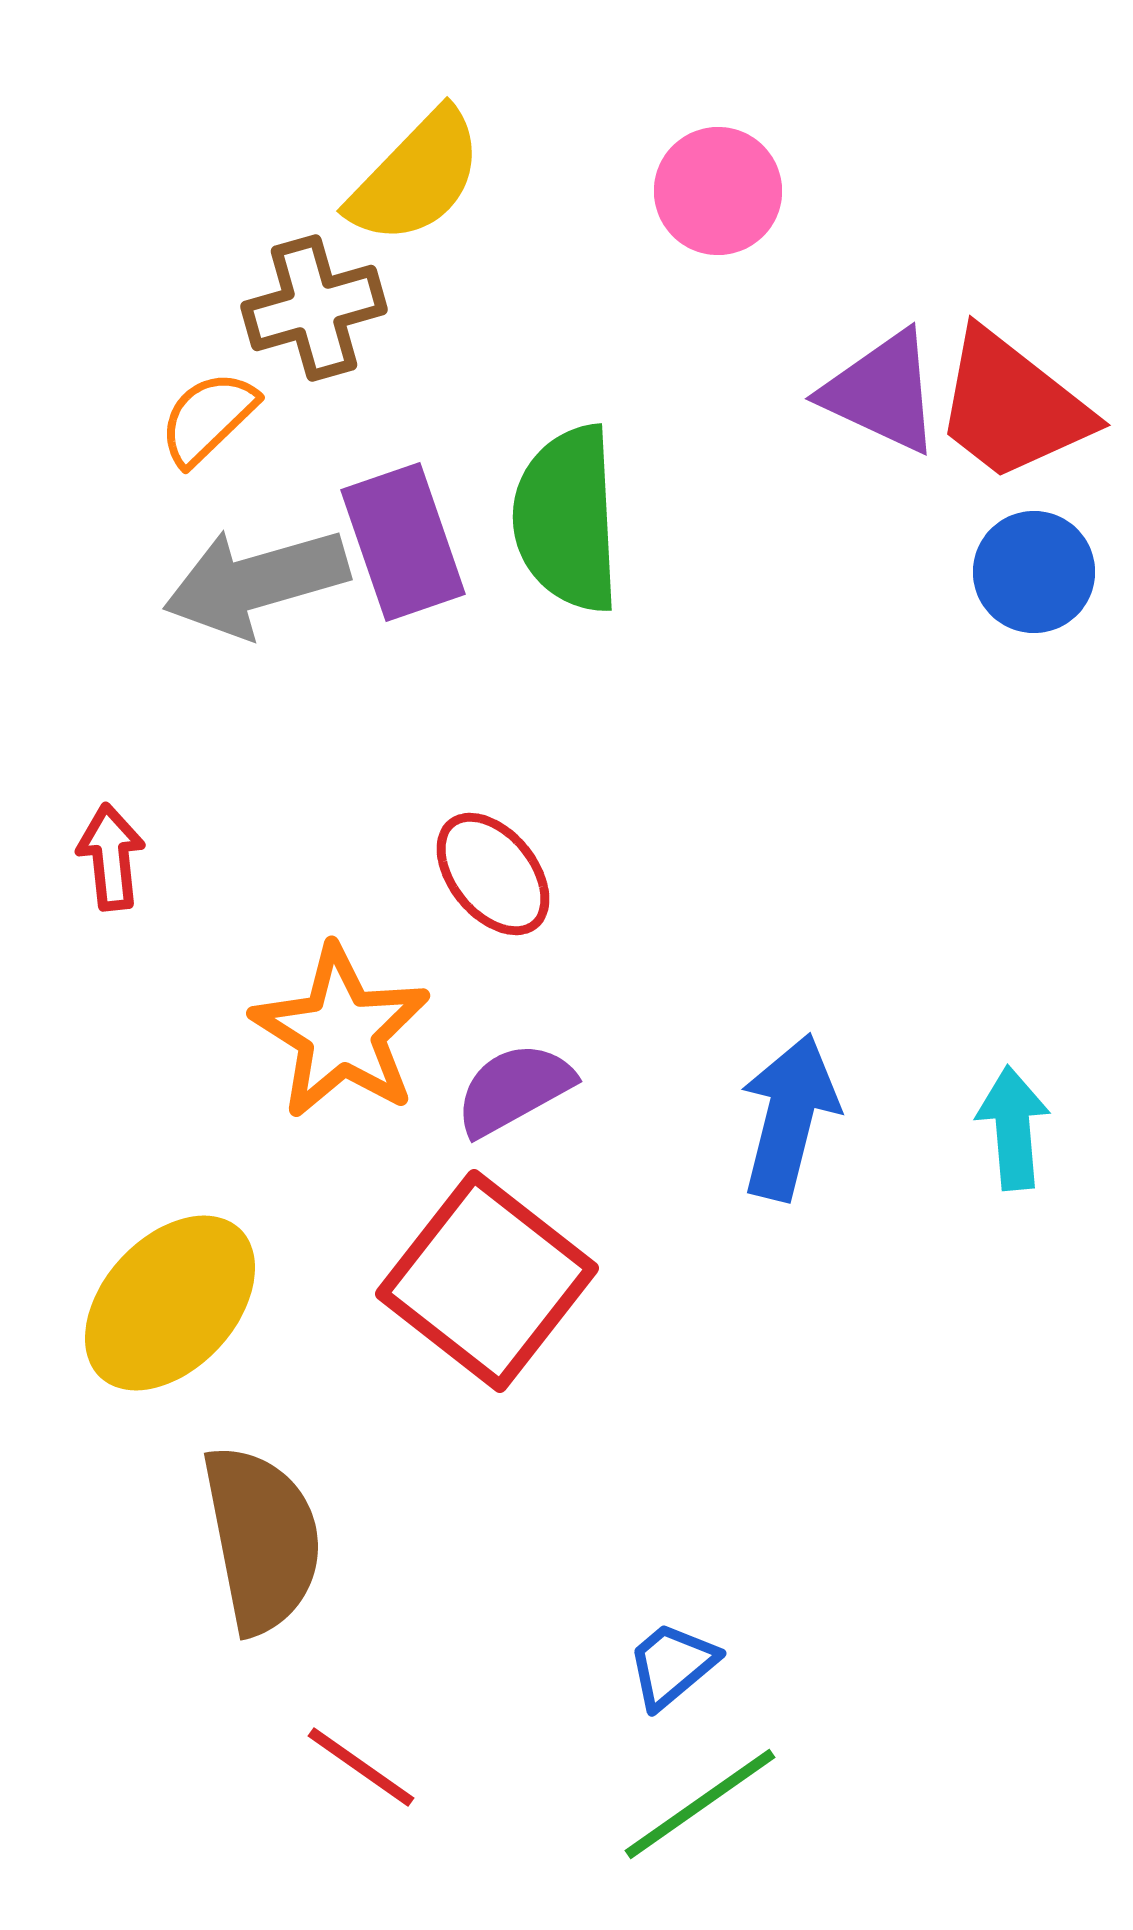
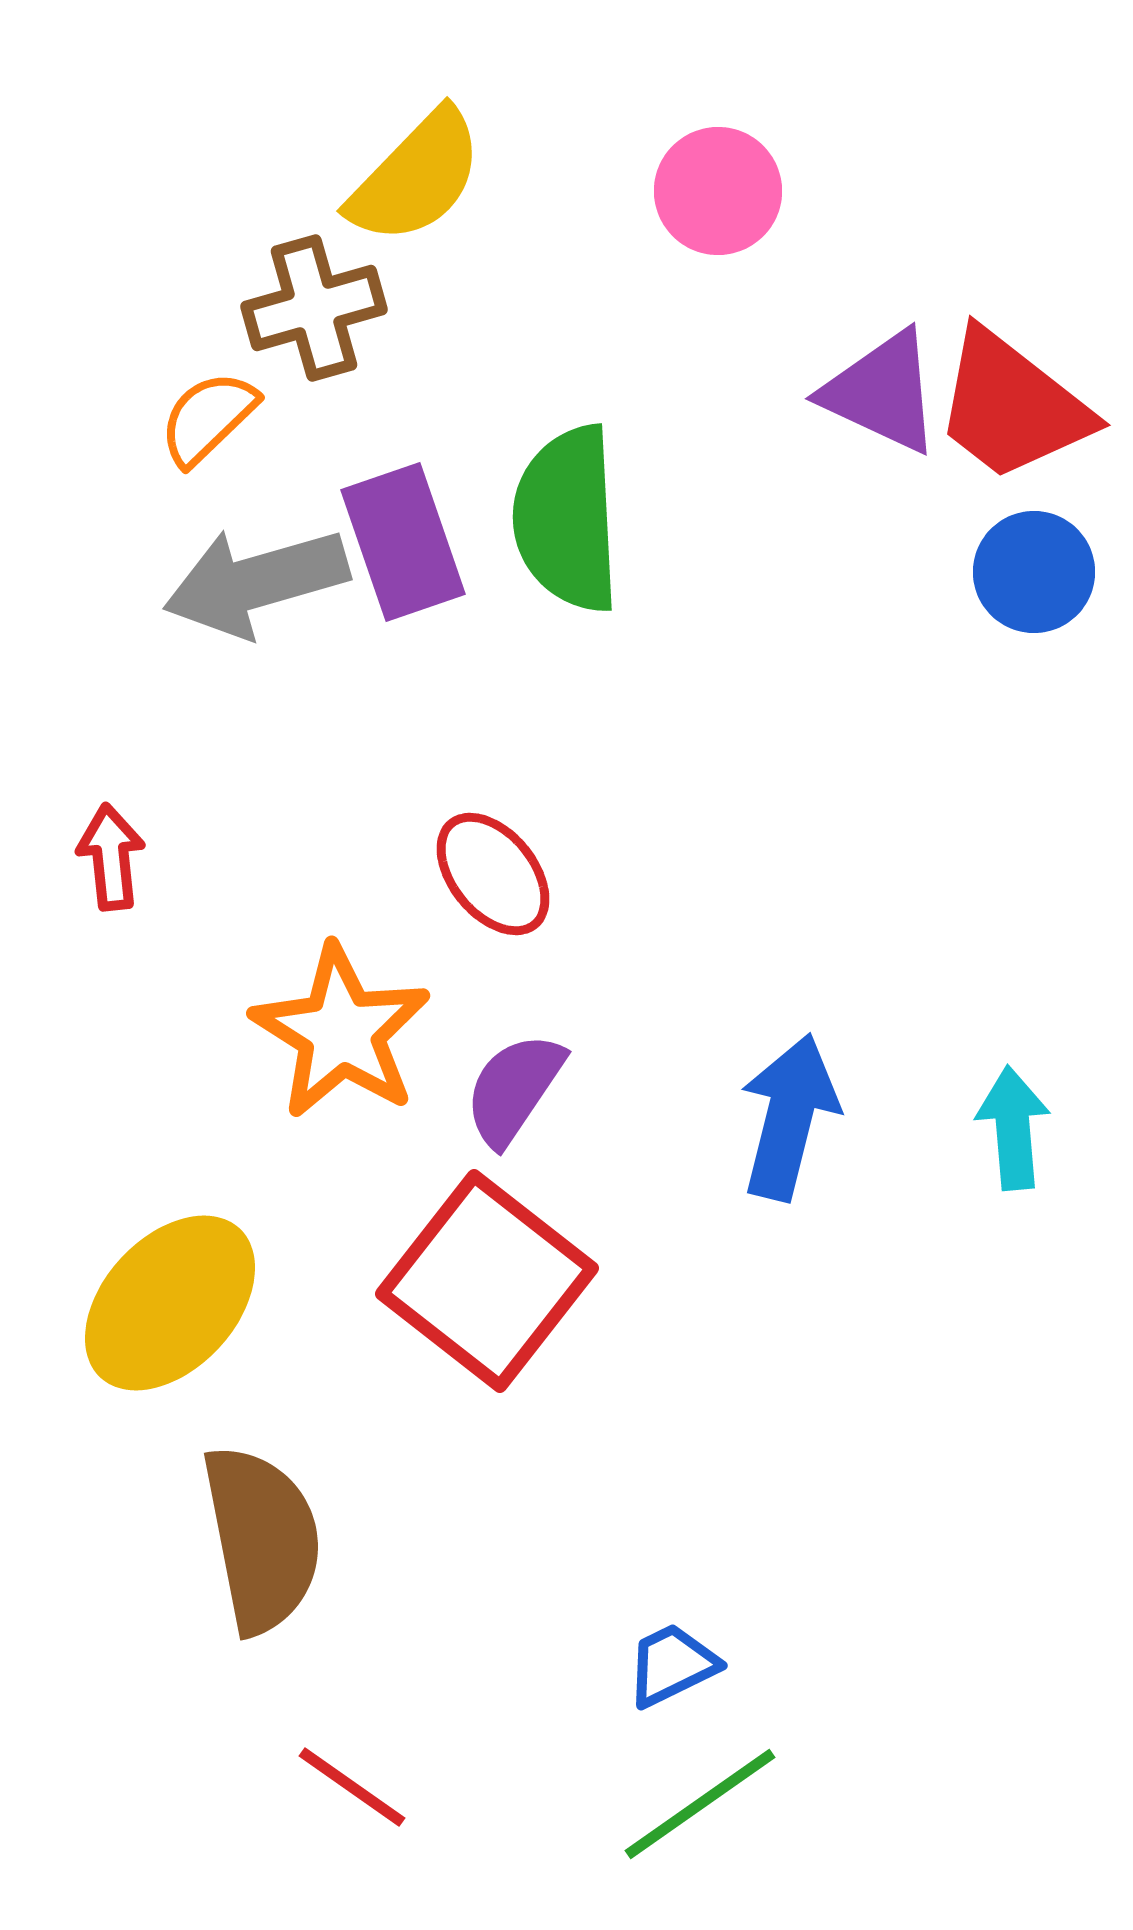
purple semicircle: rotated 27 degrees counterclockwise
blue trapezoid: rotated 14 degrees clockwise
red line: moved 9 px left, 20 px down
